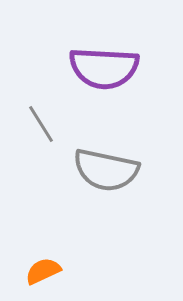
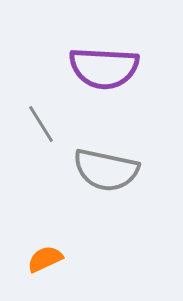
orange semicircle: moved 2 px right, 12 px up
